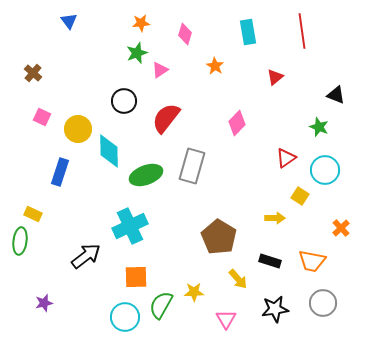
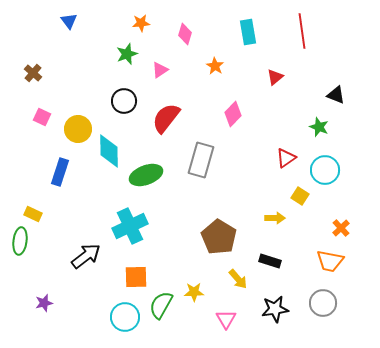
green star at (137, 53): moved 10 px left, 1 px down
pink diamond at (237, 123): moved 4 px left, 9 px up
gray rectangle at (192, 166): moved 9 px right, 6 px up
orange trapezoid at (312, 261): moved 18 px right
